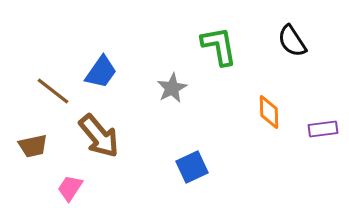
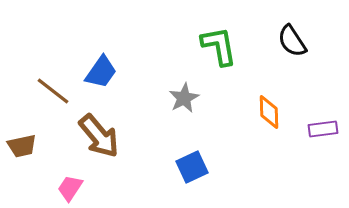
gray star: moved 12 px right, 10 px down
brown trapezoid: moved 11 px left
